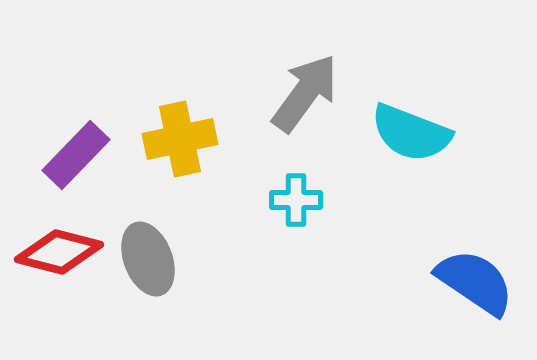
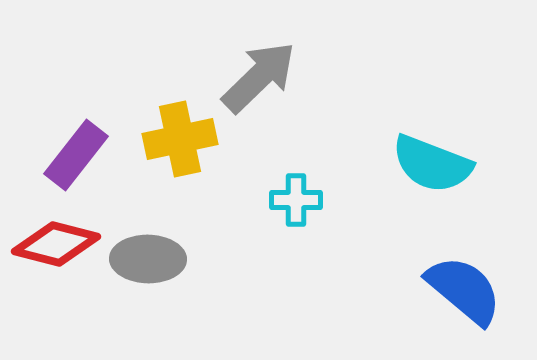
gray arrow: moved 46 px left, 16 px up; rotated 10 degrees clockwise
cyan semicircle: moved 21 px right, 31 px down
purple rectangle: rotated 6 degrees counterclockwise
red diamond: moved 3 px left, 8 px up
gray ellipse: rotated 68 degrees counterclockwise
blue semicircle: moved 11 px left, 8 px down; rotated 6 degrees clockwise
